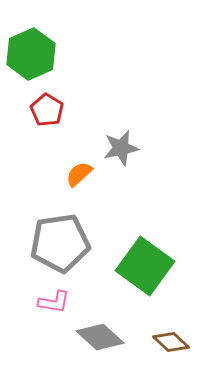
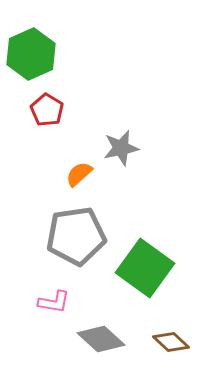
gray pentagon: moved 16 px right, 7 px up
green square: moved 2 px down
gray diamond: moved 1 px right, 2 px down
